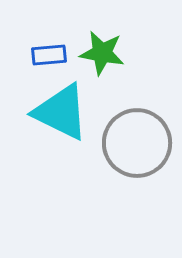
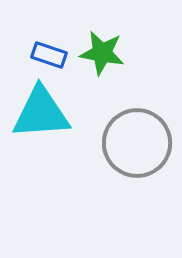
blue rectangle: rotated 24 degrees clockwise
cyan triangle: moved 20 px left, 1 px down; rotated 30 degrees counterclockwise
